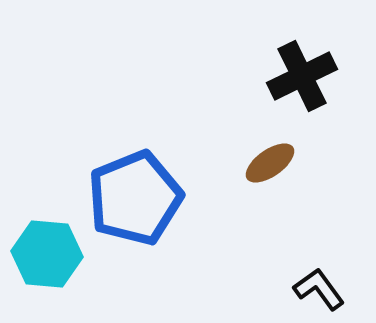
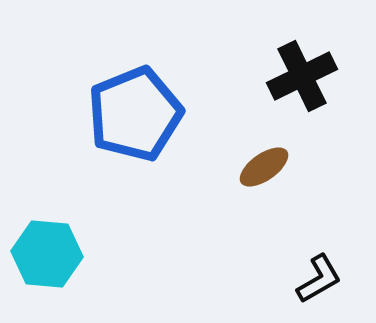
brown ellipse: moved 6 px left, 4 px down
blue pentagon: moved 84 px up
black L-shape: moved 10 px up; rotated 96 degrees clockwise
